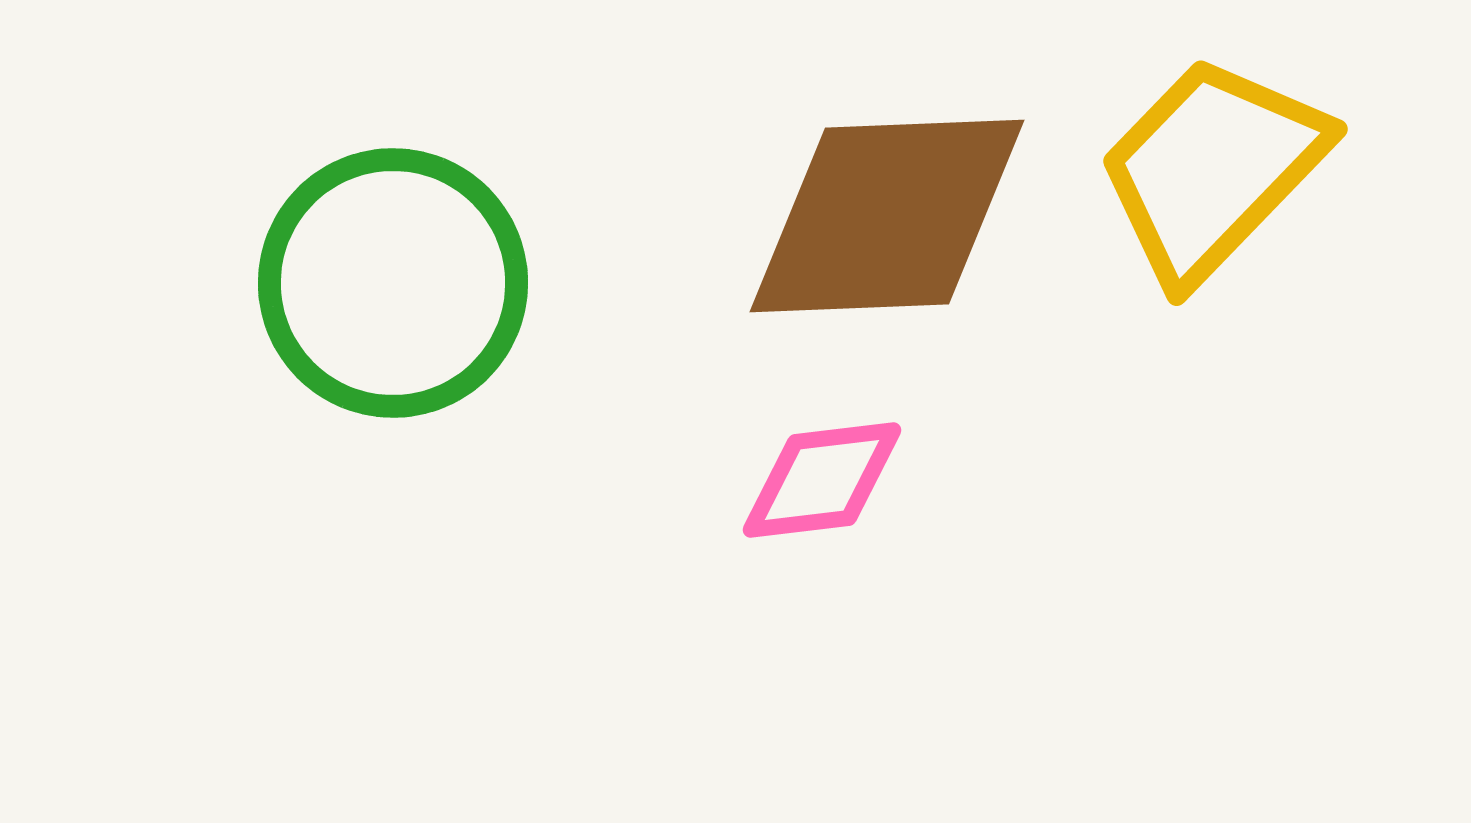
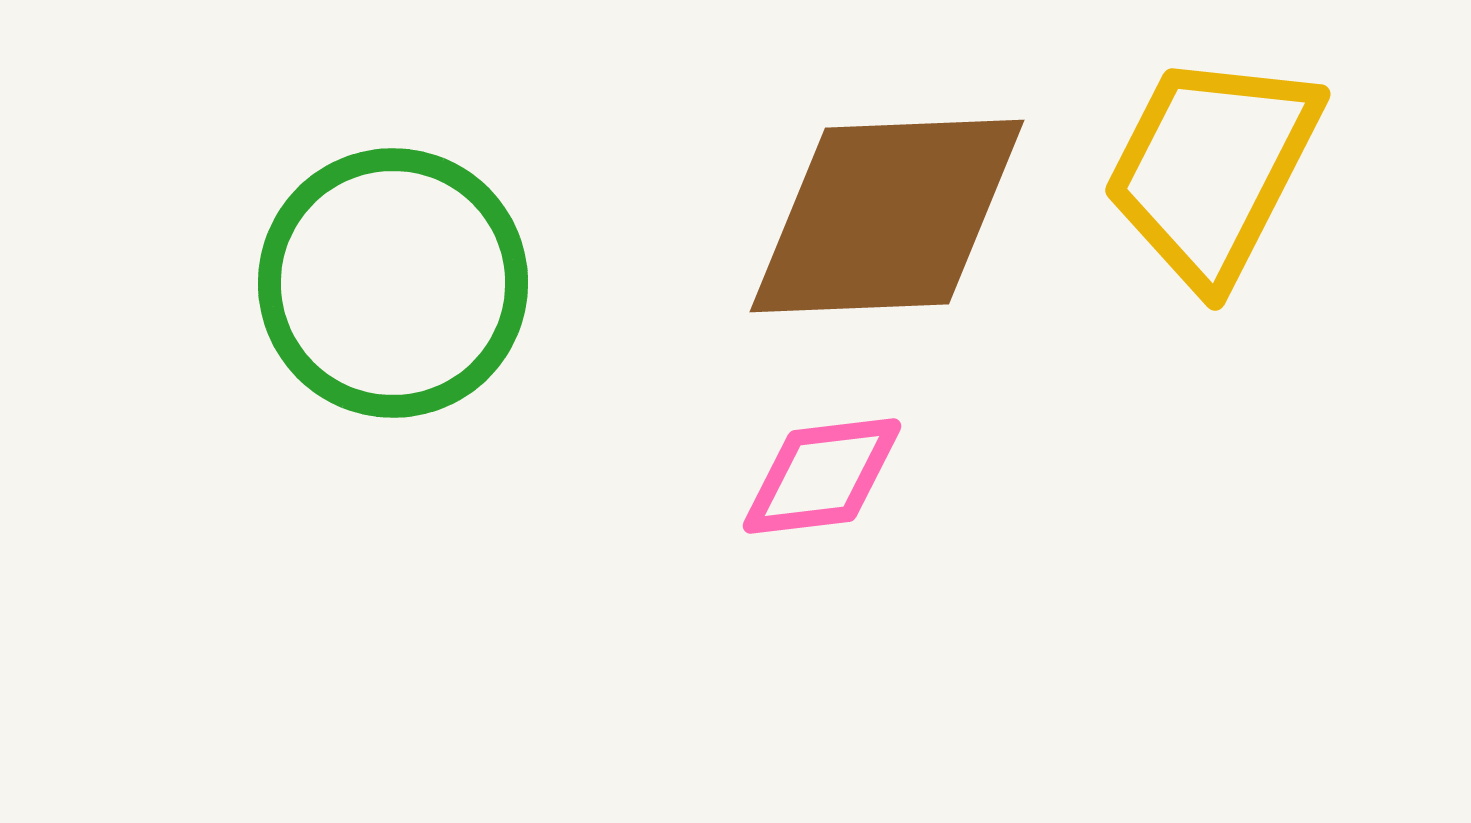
yellow trapezoid: rotated 17 degrees counterclockwise
pink diamond: moved 4 px up
